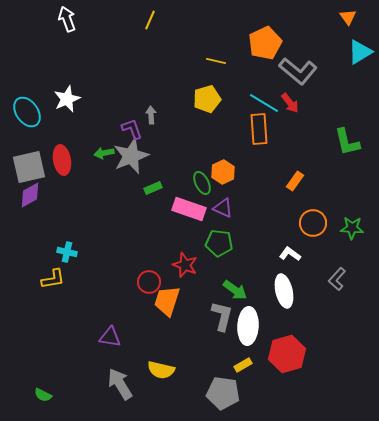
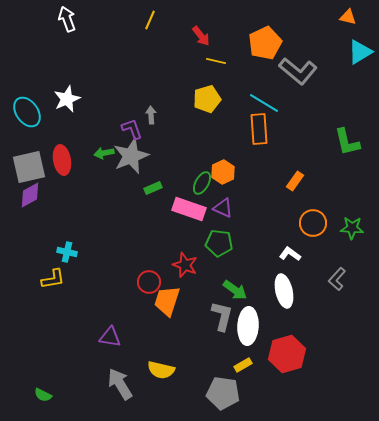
orange triangle at (348, 17): rotated 42 degrees counterclockwise
red arrow at (290, 103): moved 89 px left, 67 px up
green ellipse at (202, 183): rotated 55 degrees clockwise
